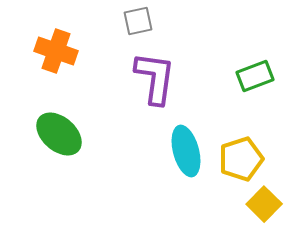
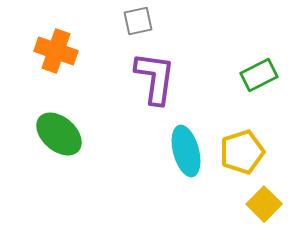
green rectangle: moved 4 px right, 1 px up; rotated 6 degrees counterclockwise
yellow pentagon: moved 1 px right, 7 px up
